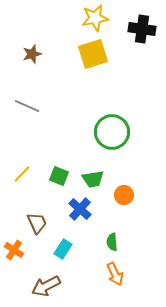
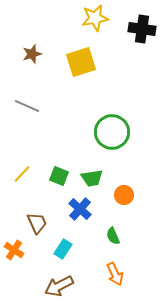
yellow square: moved 12 px left, 8 px down
green trapezoid: moved 1 px left, 1 px up
green semicircle: moved 1 px right, 6 px up; rotated 18 degrees counterclockwise
brown arrow: moved 13 px right
